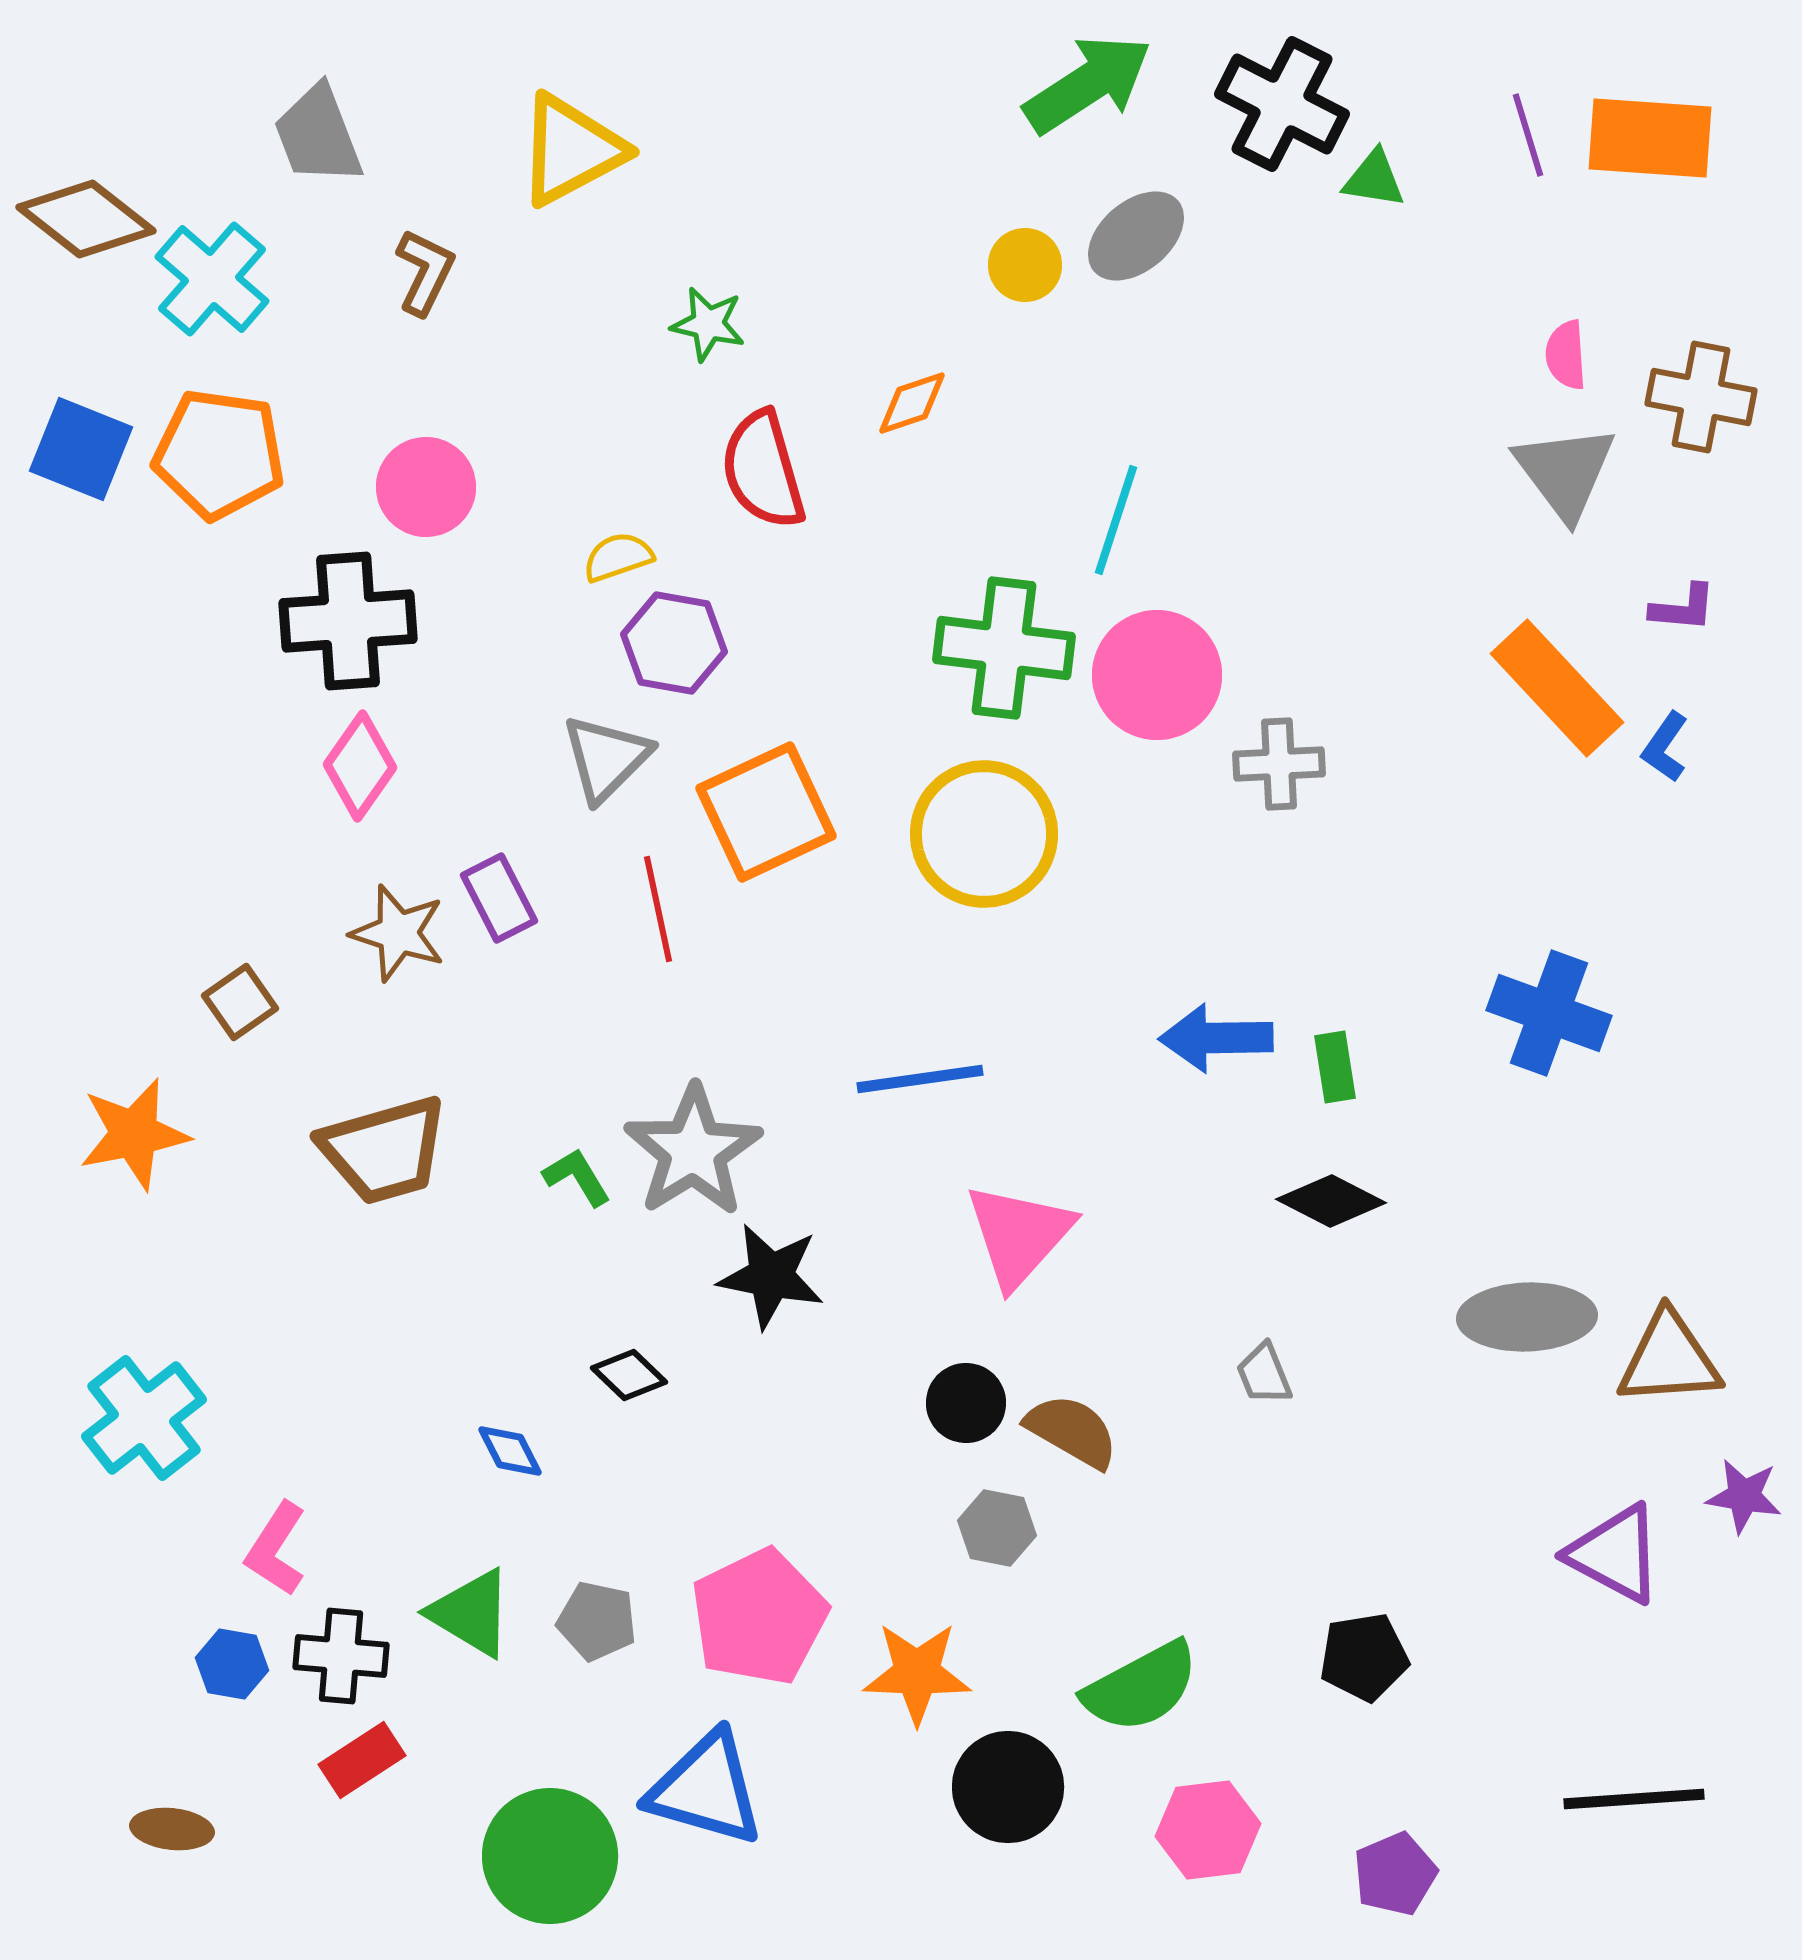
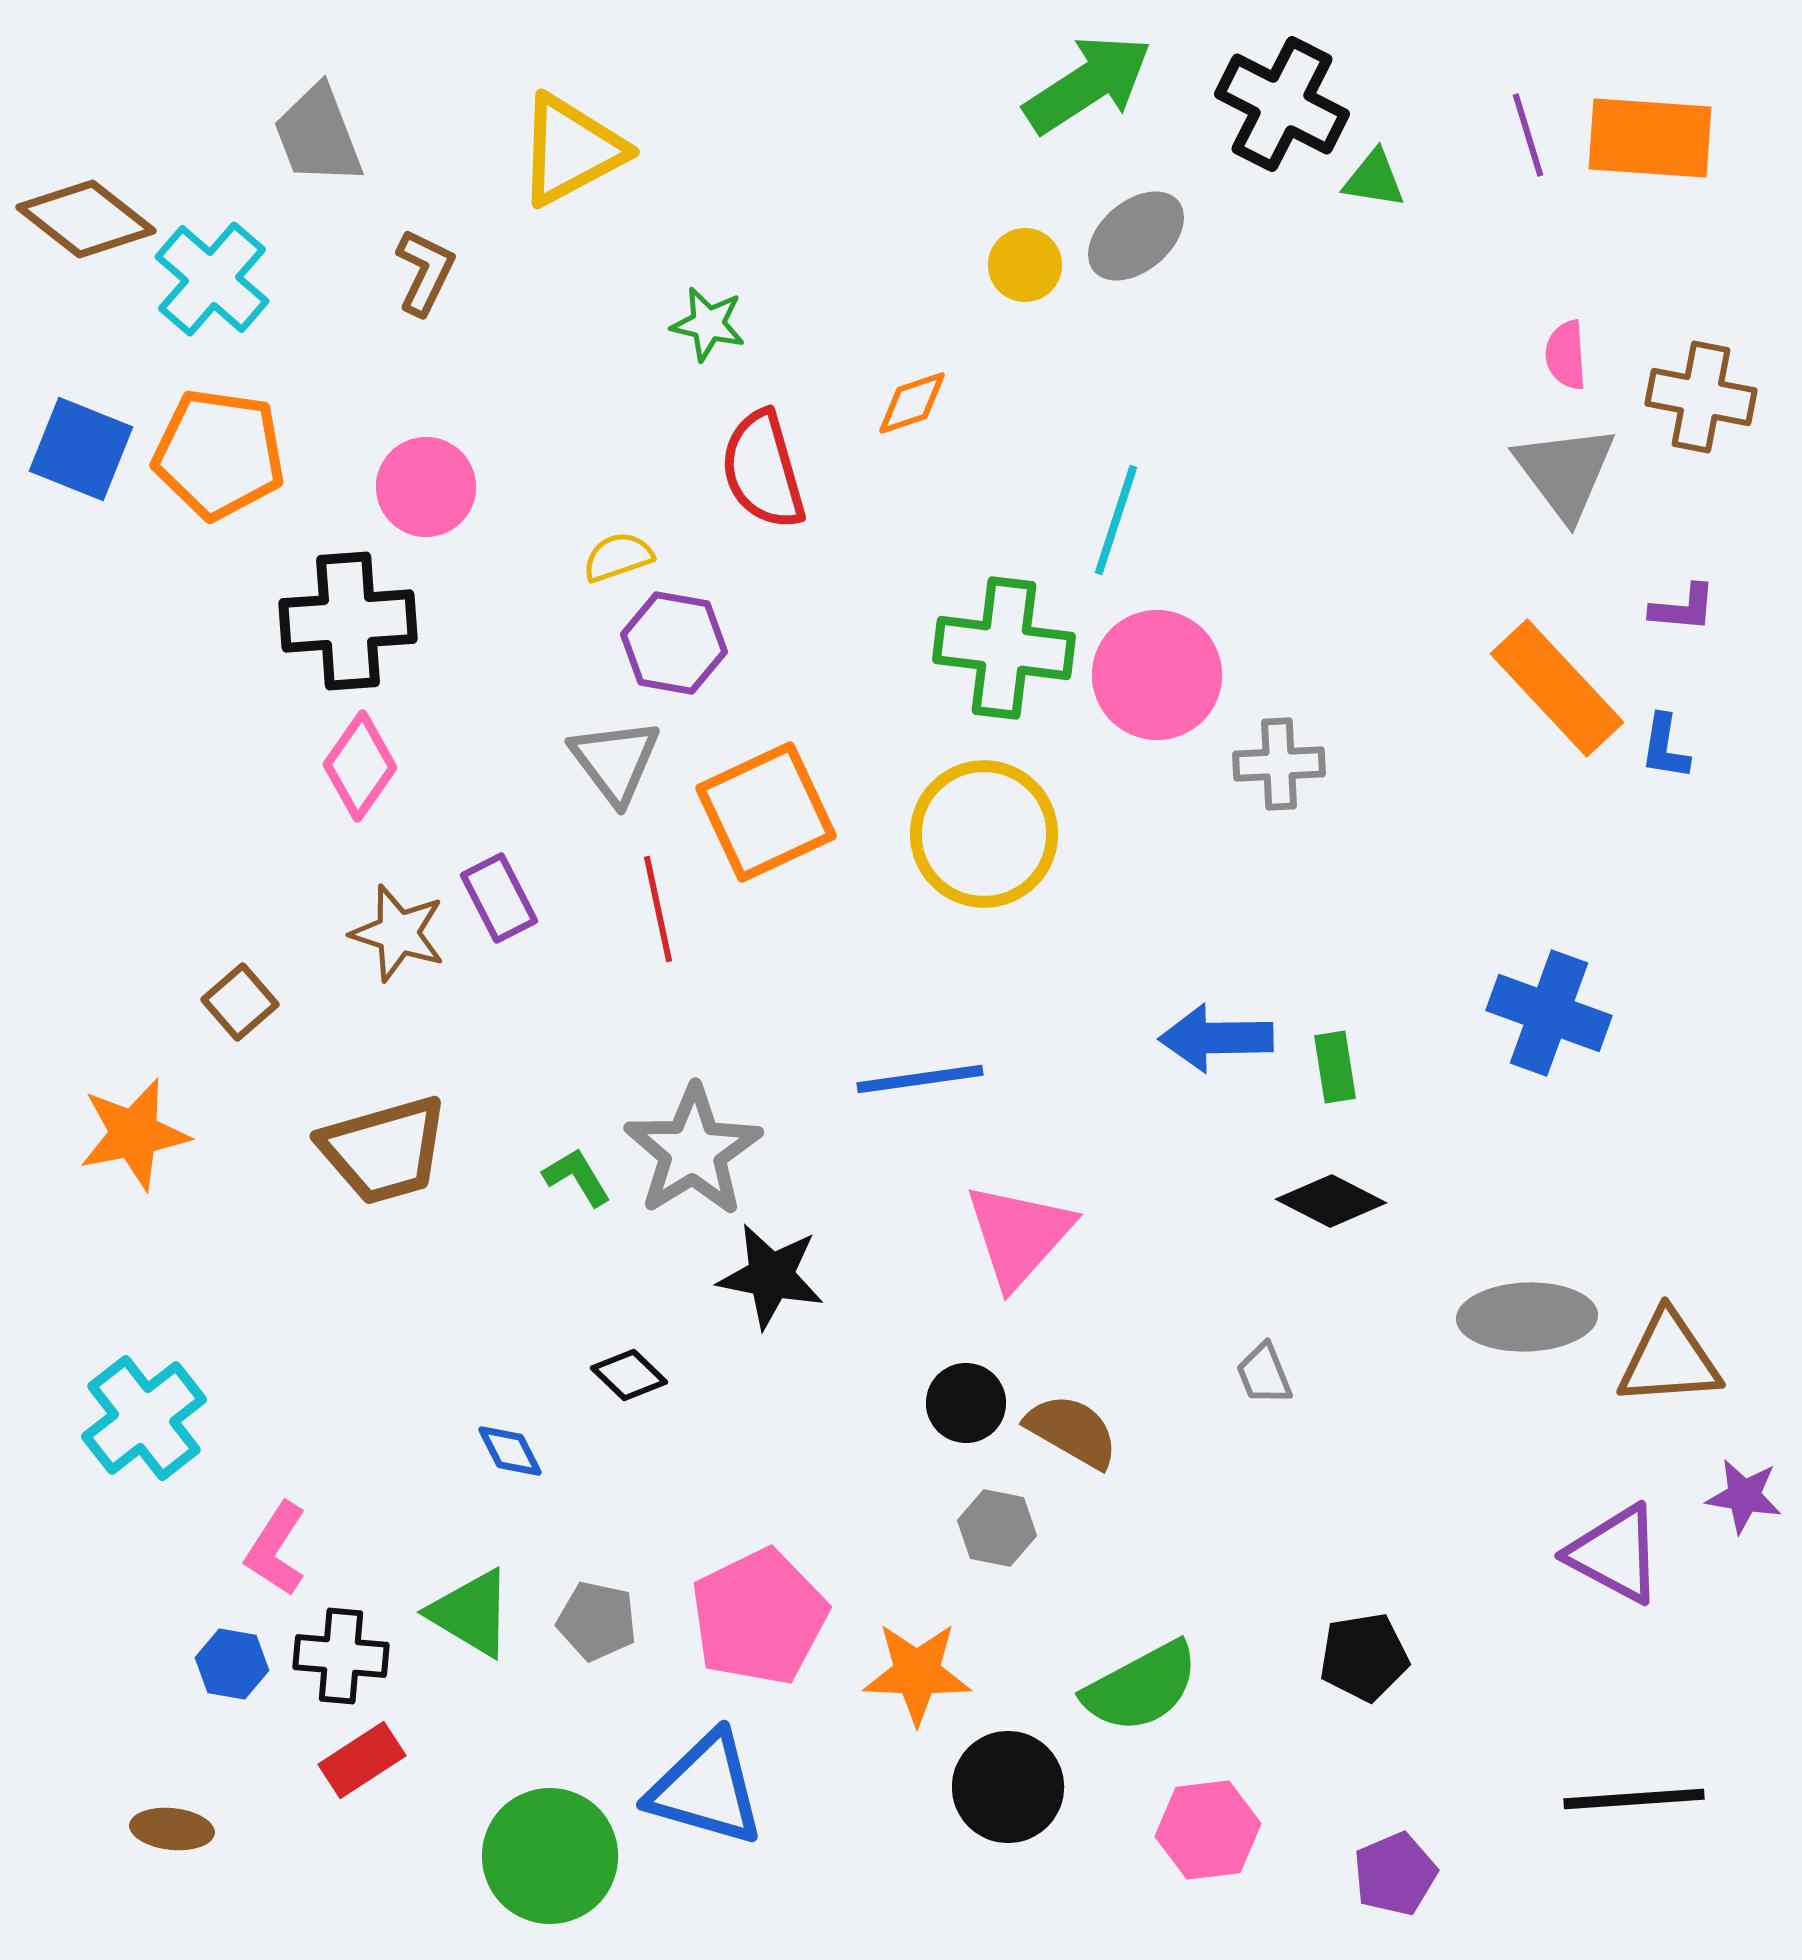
blue L-shape at (1665, 747): rotated 26 degrees counterclockwise
gray triangle at (606, 758): moved 9 px right, 3 px down; rotated 22 degrees counterclockwise
brown square at (240, 1002): rotated 6 degrees counterclockwise
